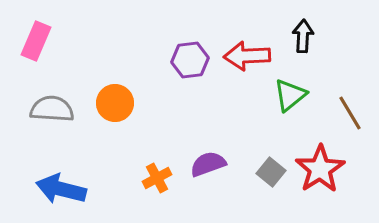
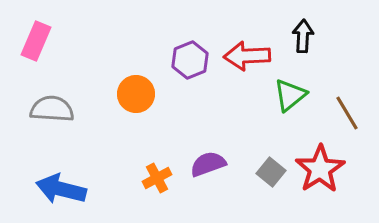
purple hexagon: rotated 15 degrees counterclockwise
orange circle: moved 21 px right, 9 px up
brown line: moved 3 px left
